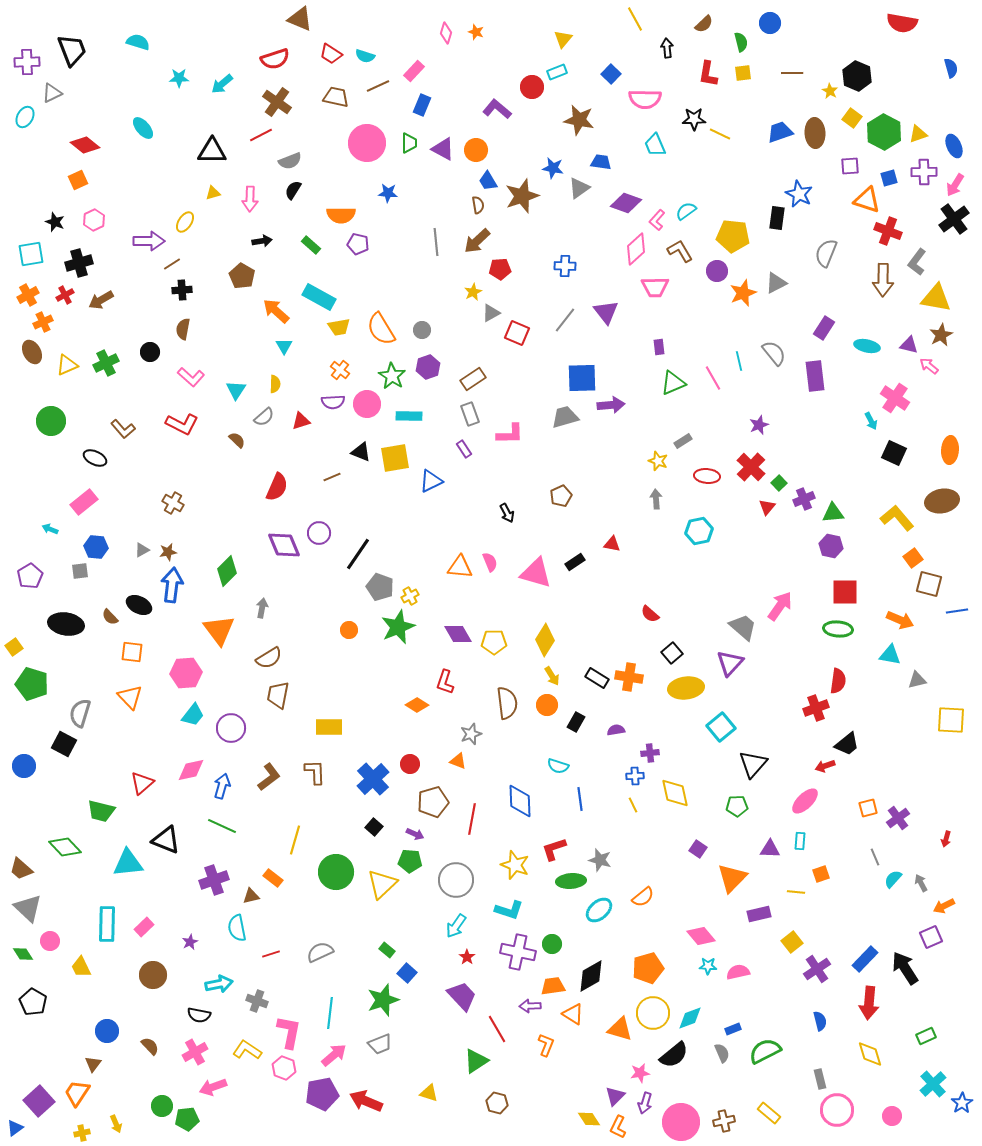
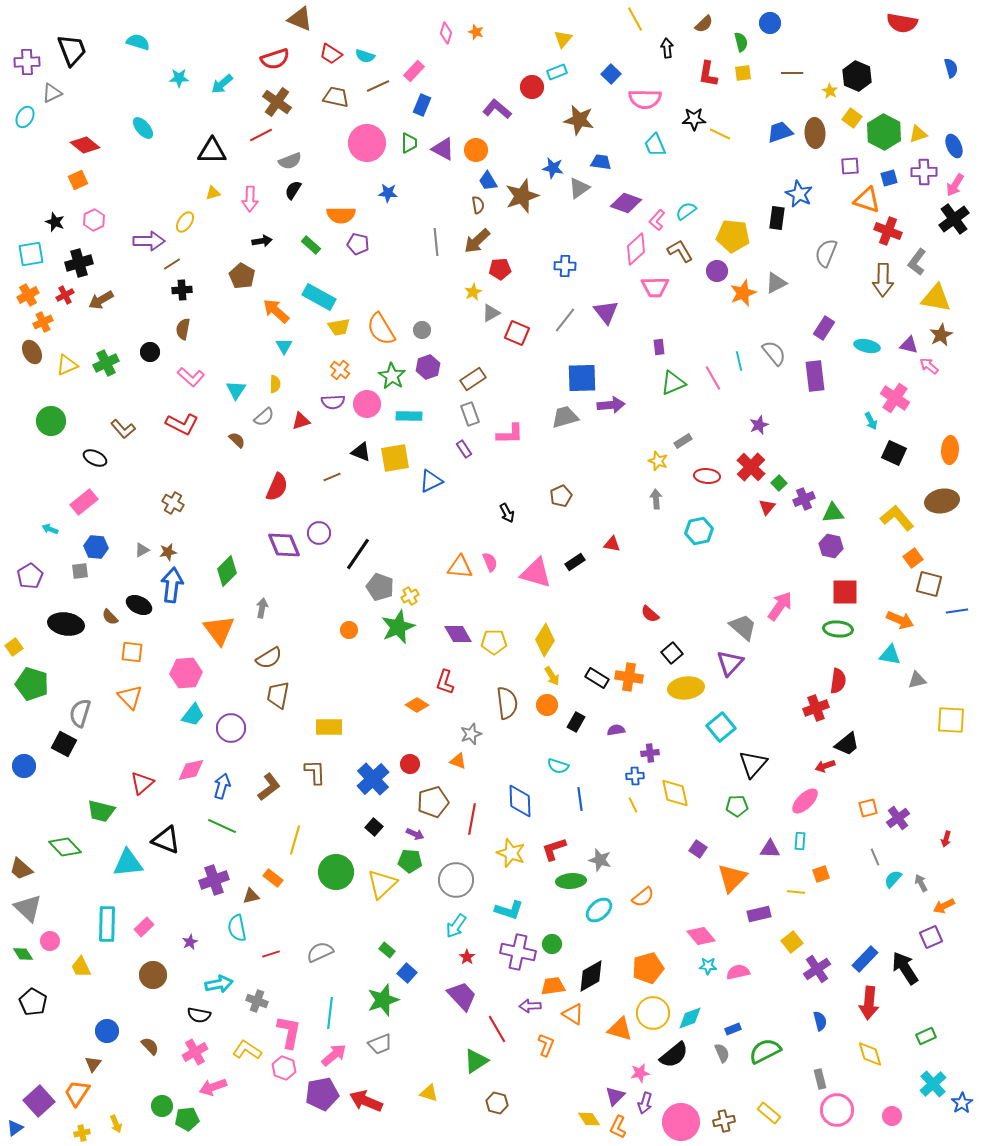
brown L-shape at (269, 777): moved 10 px down
yellow star at (515, 865): moved 4 px left, 12 px up
